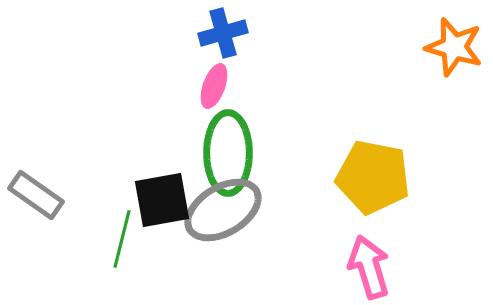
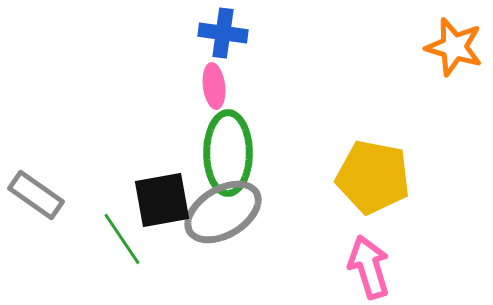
blue cross: rotated 24 degrees clockwise
pink ellipse: rotated 27 degrees counterclockwise
gray ellipse: moved 2 px down
green line: rotated 48 degrees counterclockwise
